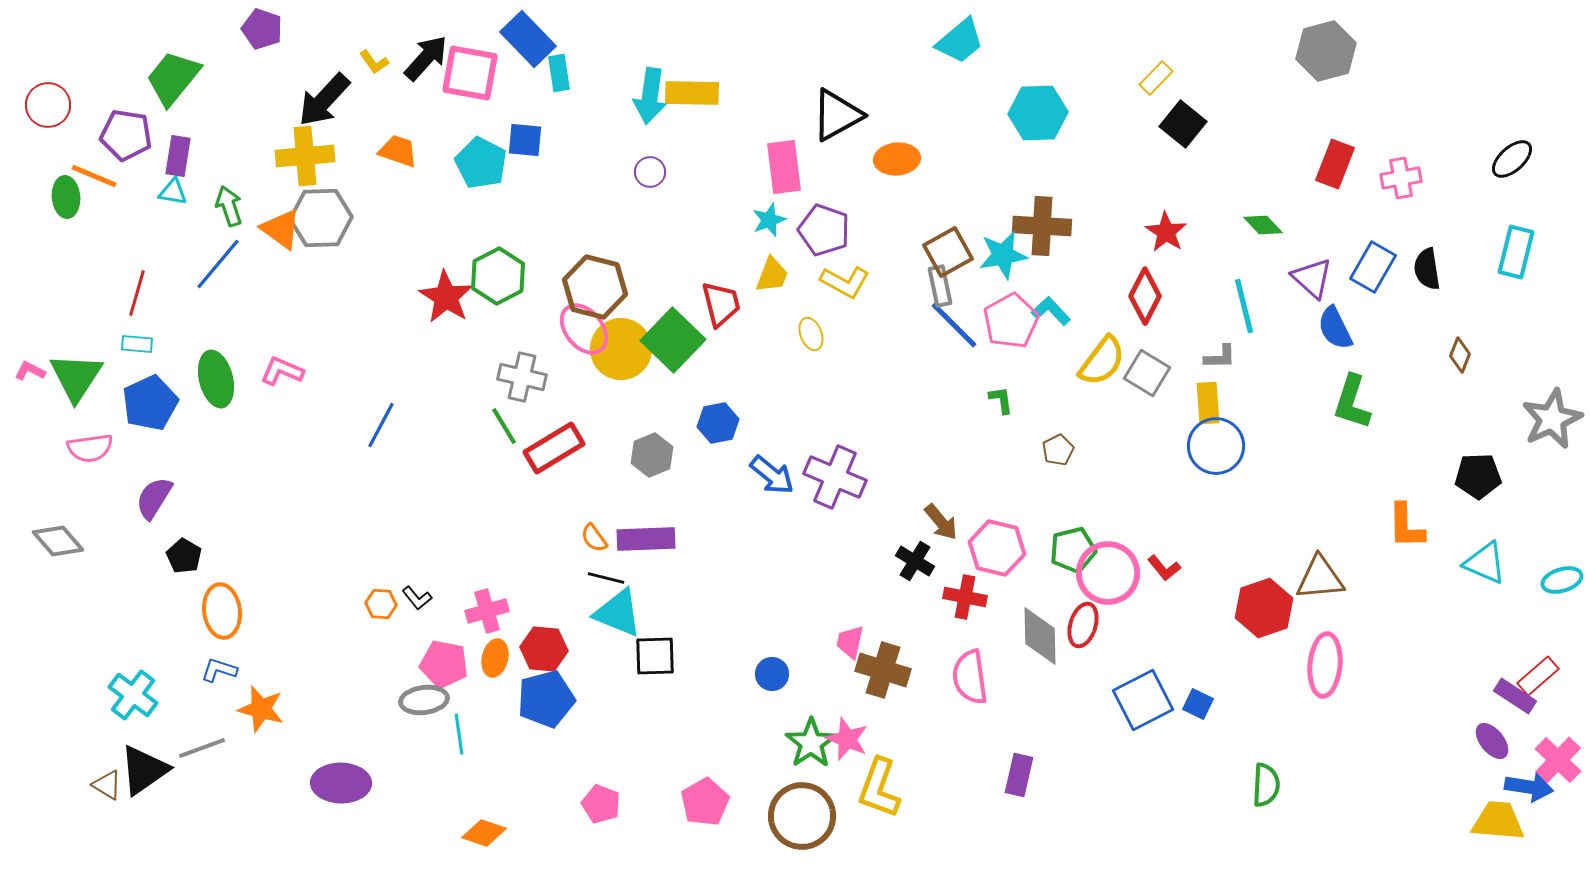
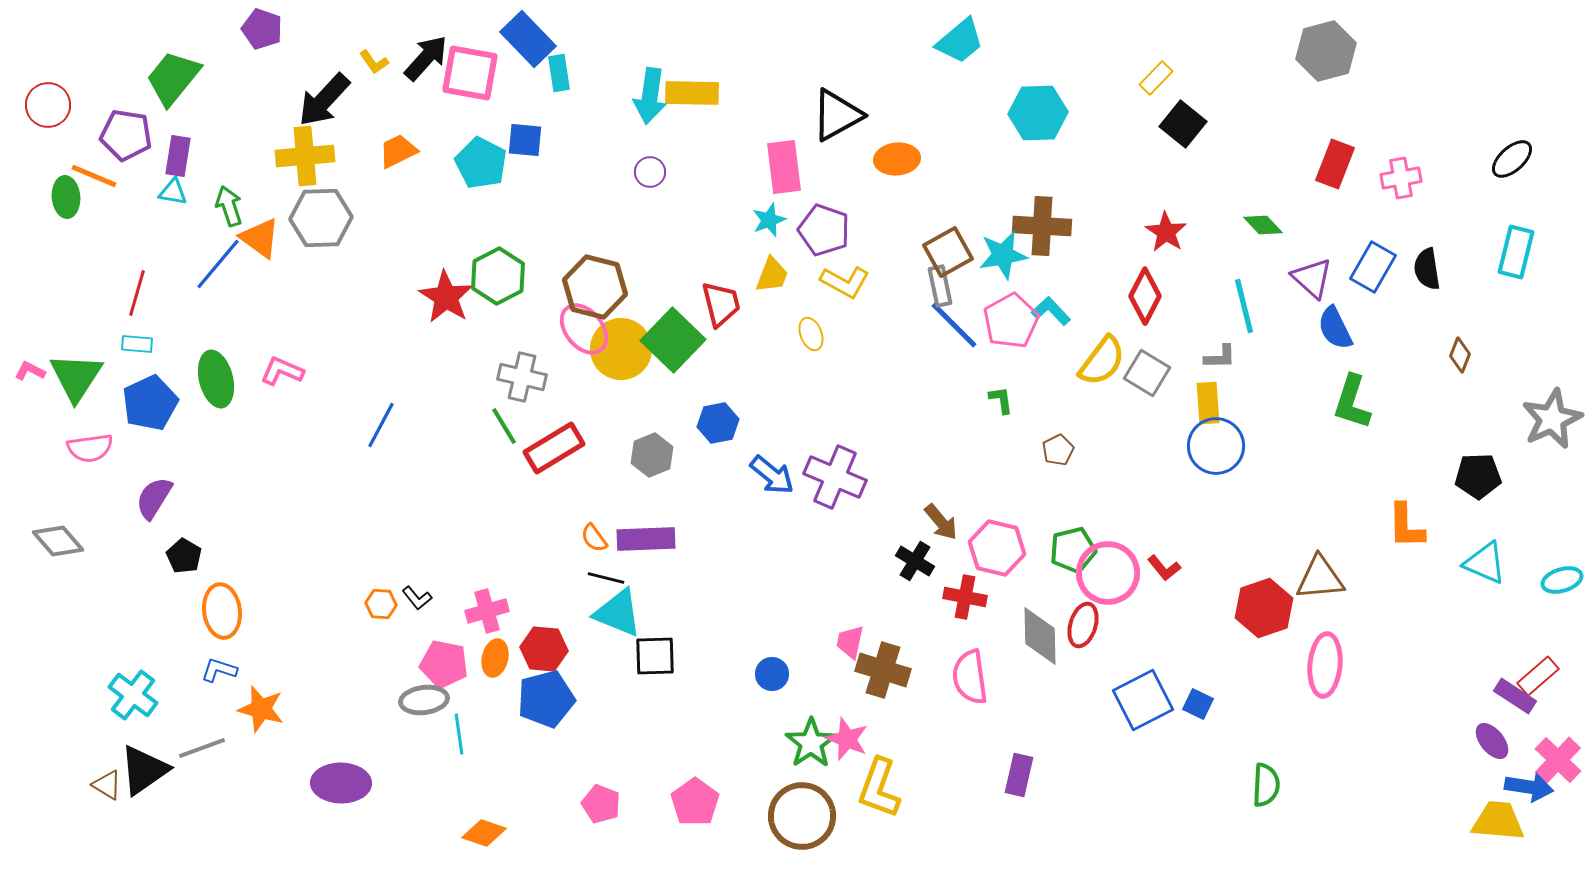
orange trapezoid at (398, 151): rotated 45 degrees counterclockwise
orange triangle at (281, 229): moved 21 px left, 9 px down
pink pentagon at (705, 802): moved 10 px left; rotated 6 degrees counterclockwise
